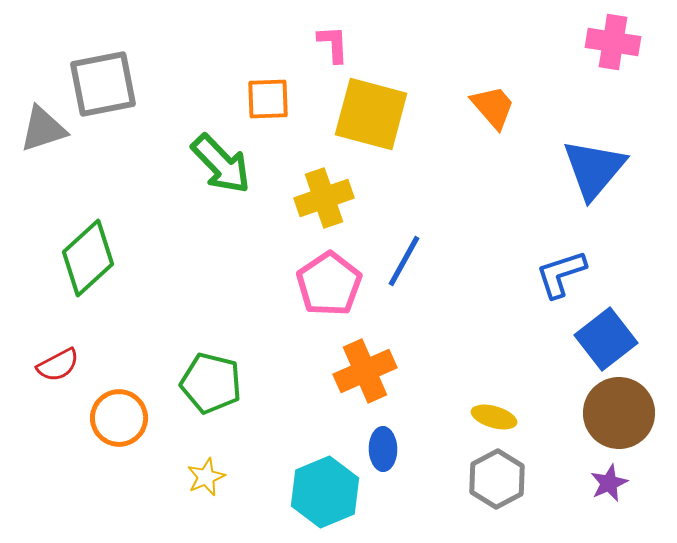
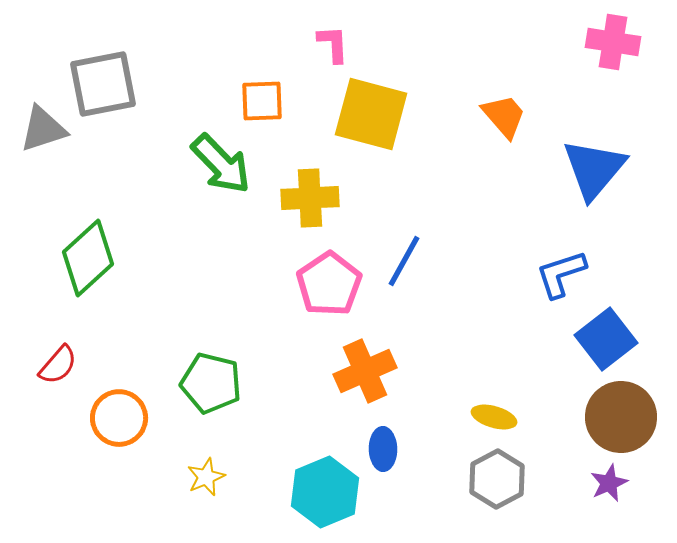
orange square: moved 6 px left, 2 px down
orange trapezoid: moved 11 px right, 9 px down
yellow cross: moved 14 px left; rotated 16 degrees clockwise
red semicircle: rotated 21 degrees counterclockwise
brown circle: moved 2 px right, 4 px down
